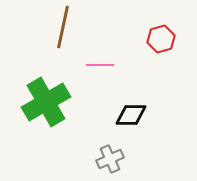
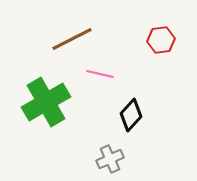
brown line: moved 9 px right, 12 px down; rotated 51 degrees clockwise
red hexagon: moved 1 px down; rotated 8 degrees clockwise
pink line: moved 9 px down; rotated 12 degrees clockwise
black diamond: rotated 48 degrees counterclockwise
